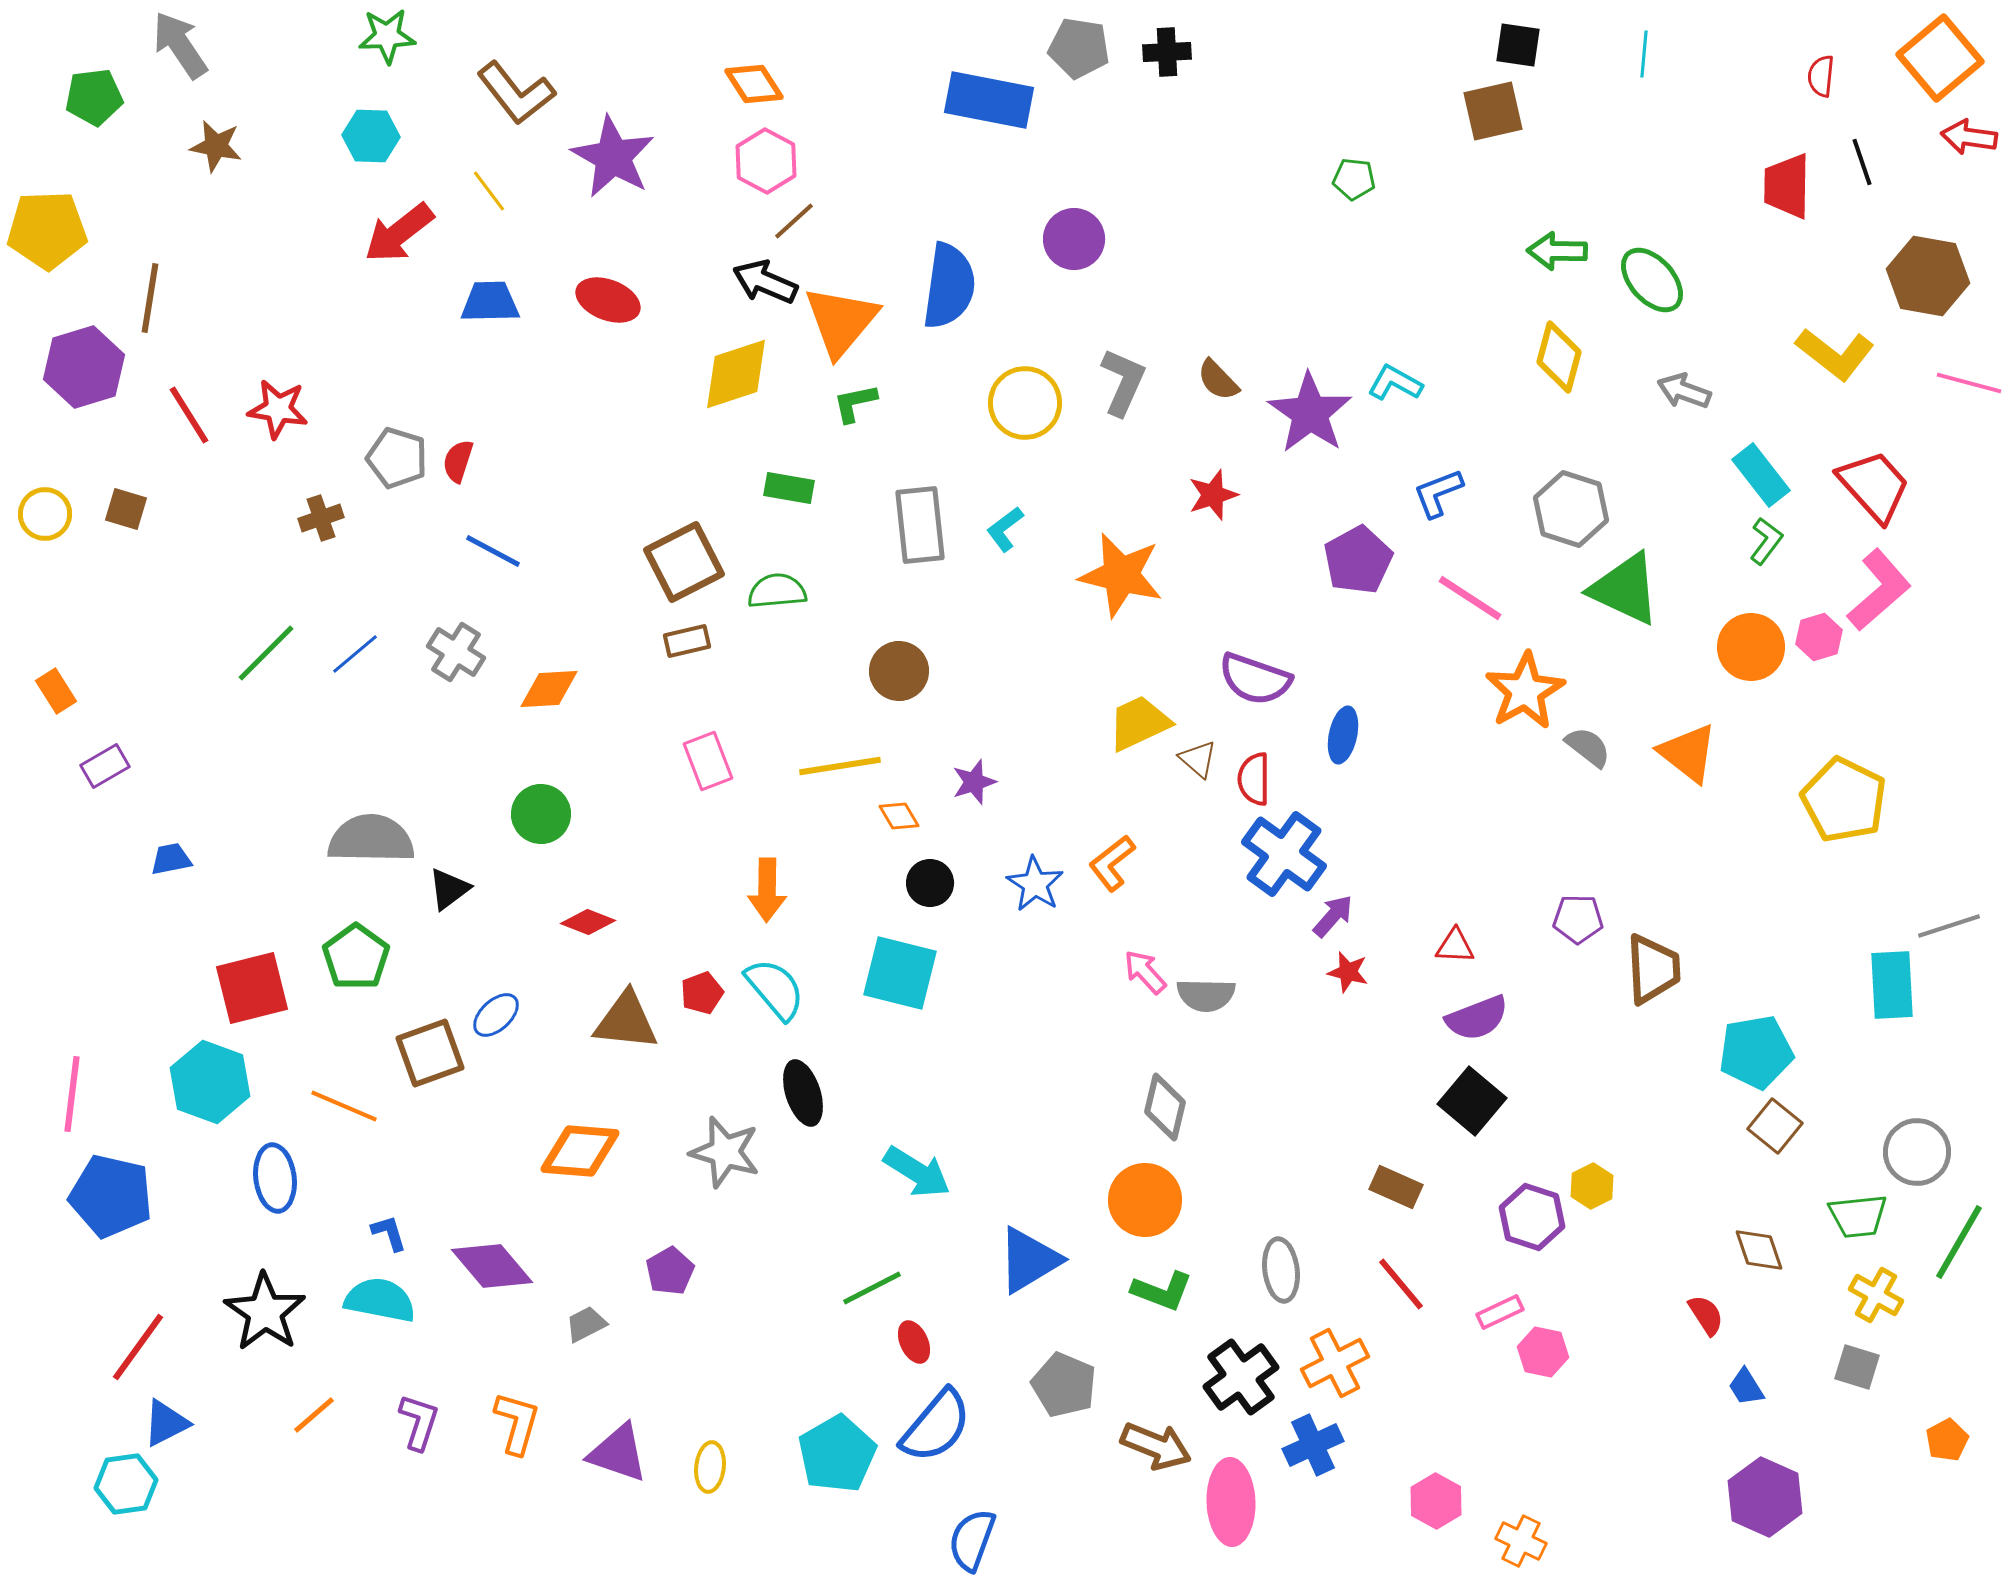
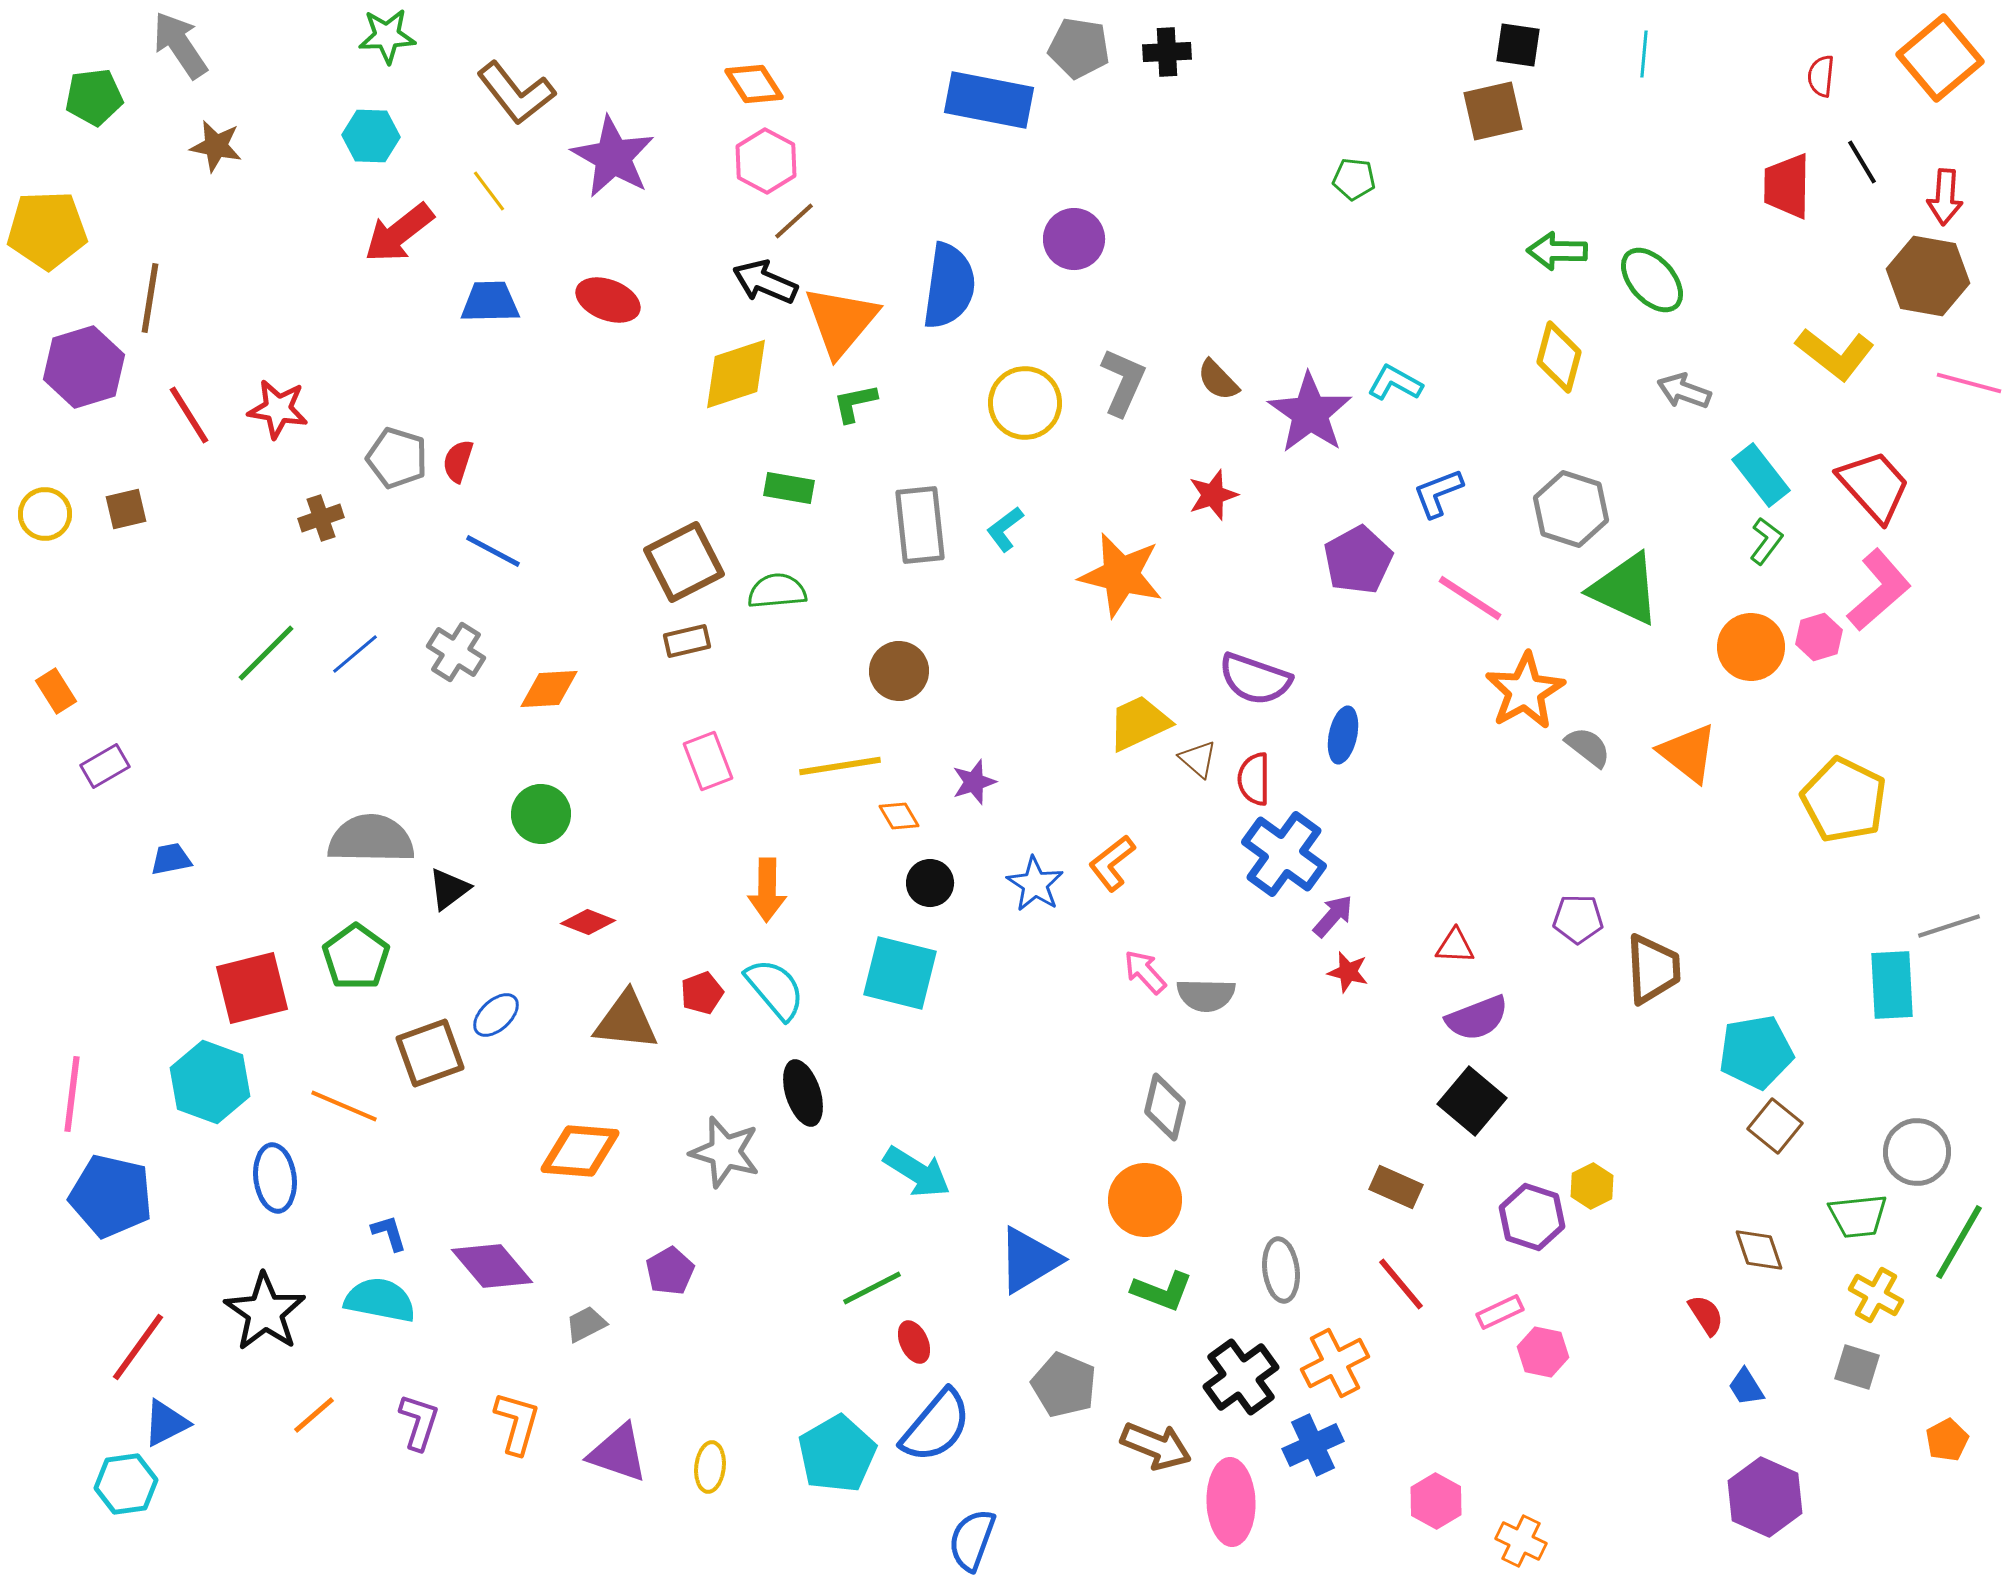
red arrow at (1969, 137): moved 24 px left, 60 px down; rotated 94 degrees counterclockwise
black line at (1862, 162): rotated 12 degrees counterclockwise
brown square at (126, 509): rotated 30 degrees counterclockwise
